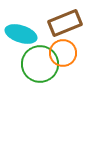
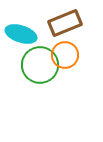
orange circle: moved 2 px right, 2 px down
green circle: moved 1 px down
